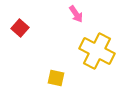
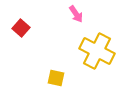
red square: moved 1 px right
